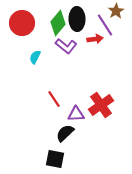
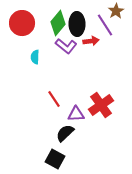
black ellipse: moved 5 px down
red arrow: moved 4 px left, 2 px down
cyan semicircle: rotated 24 degrees counterclockwise
black square: rotated 18 degrees clockwise
